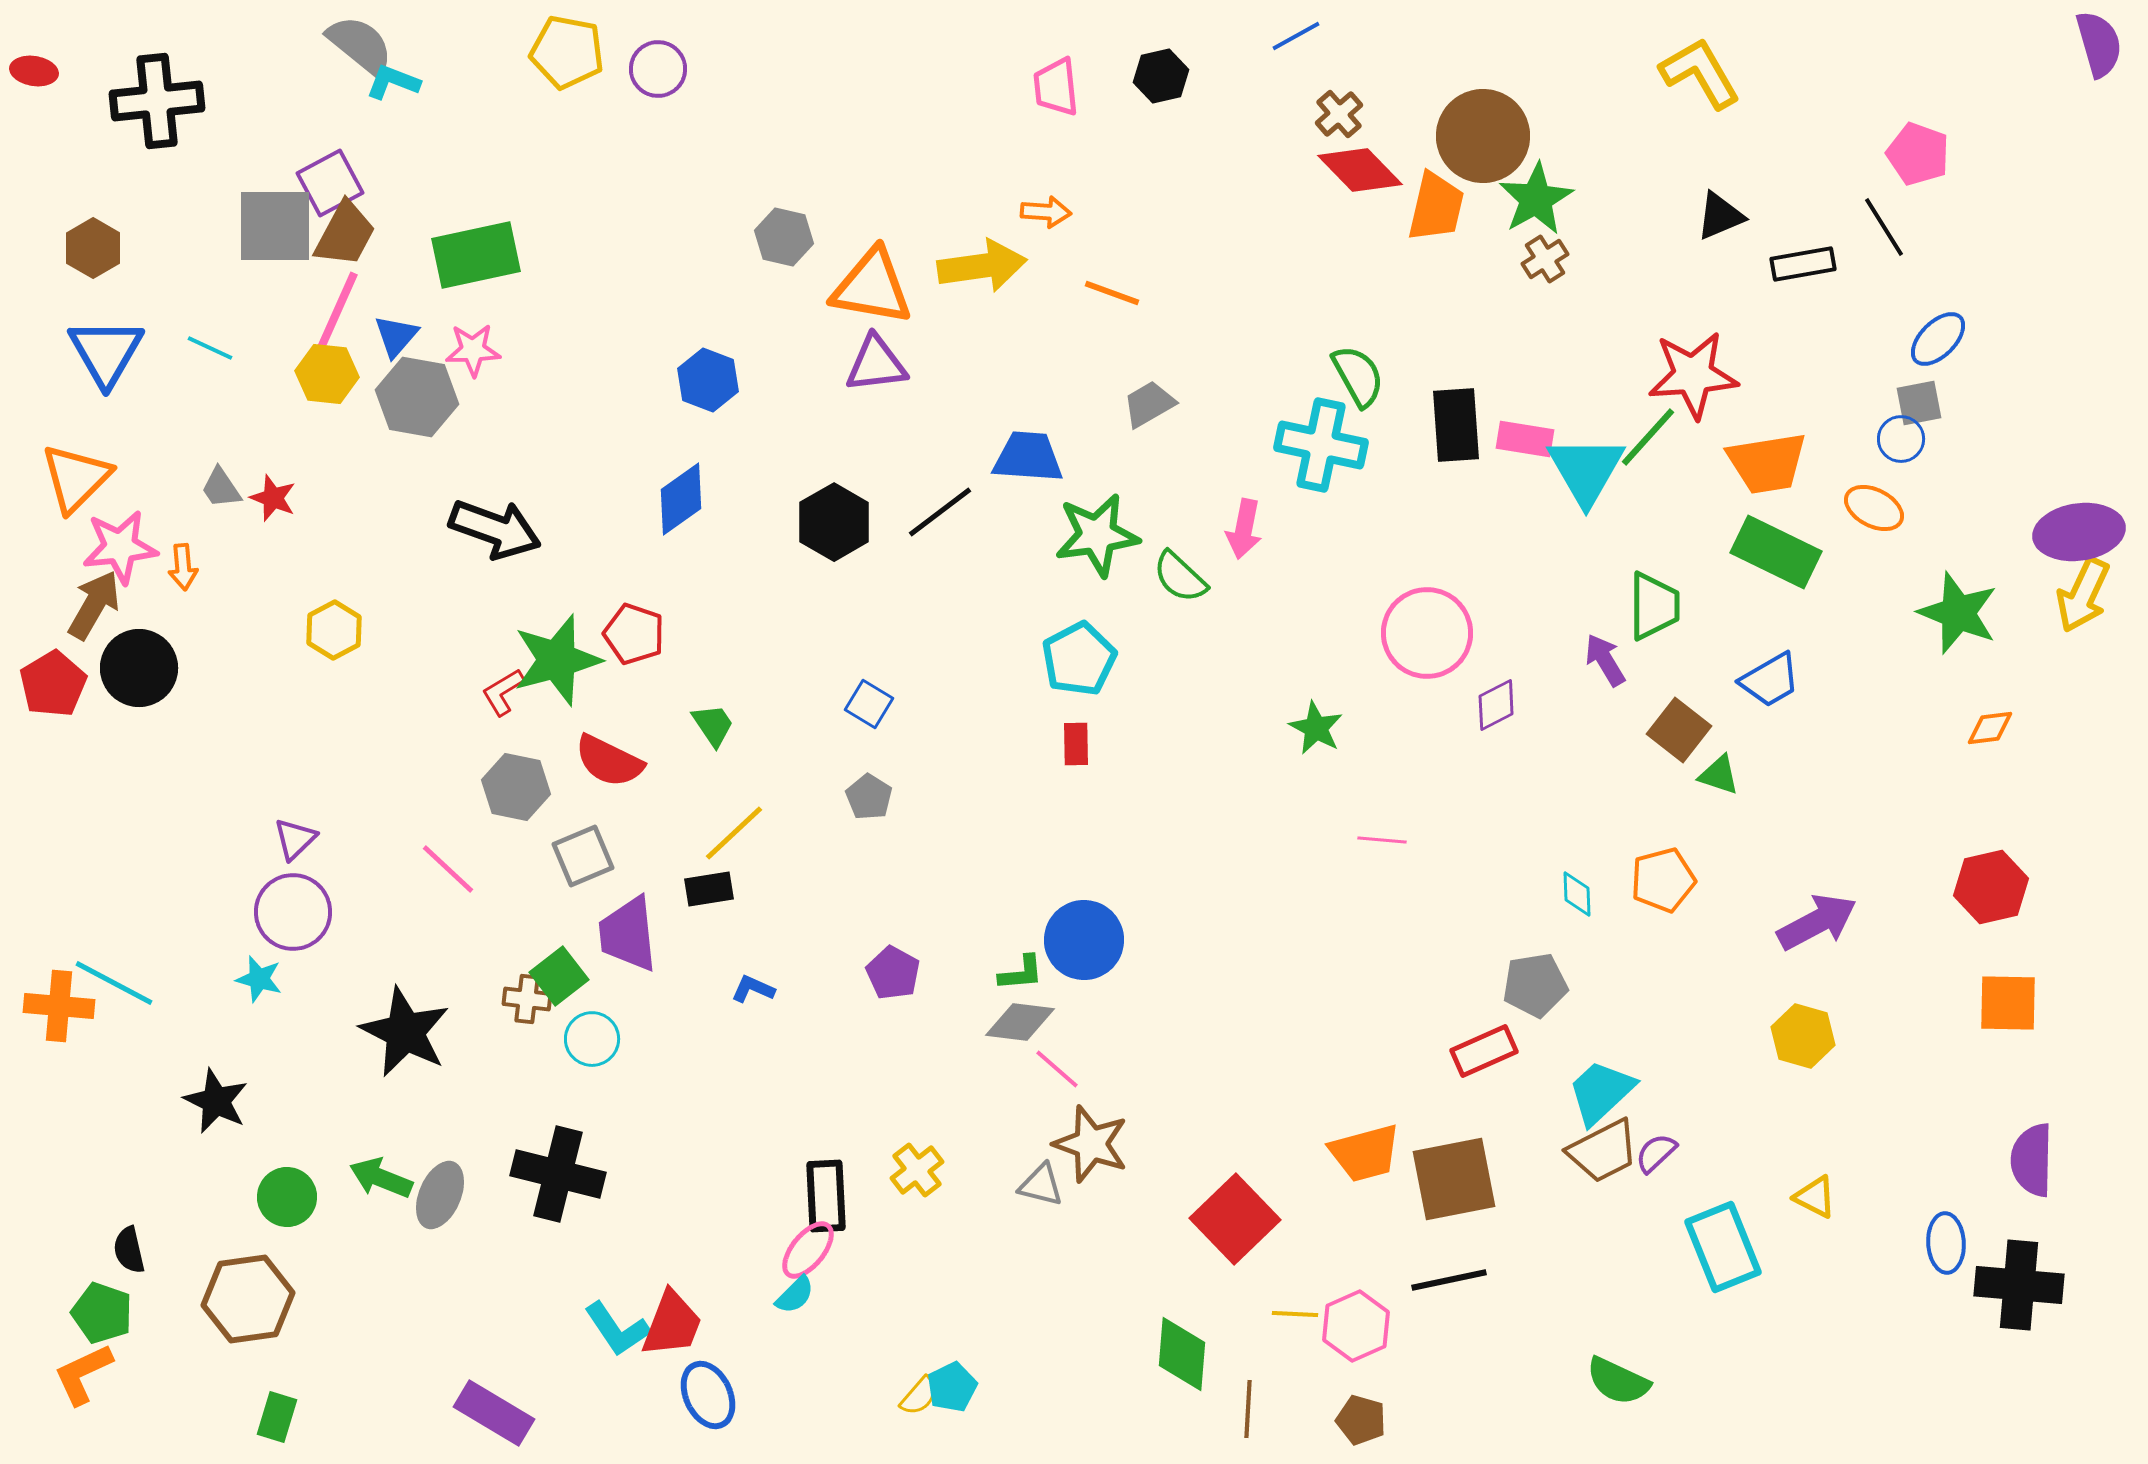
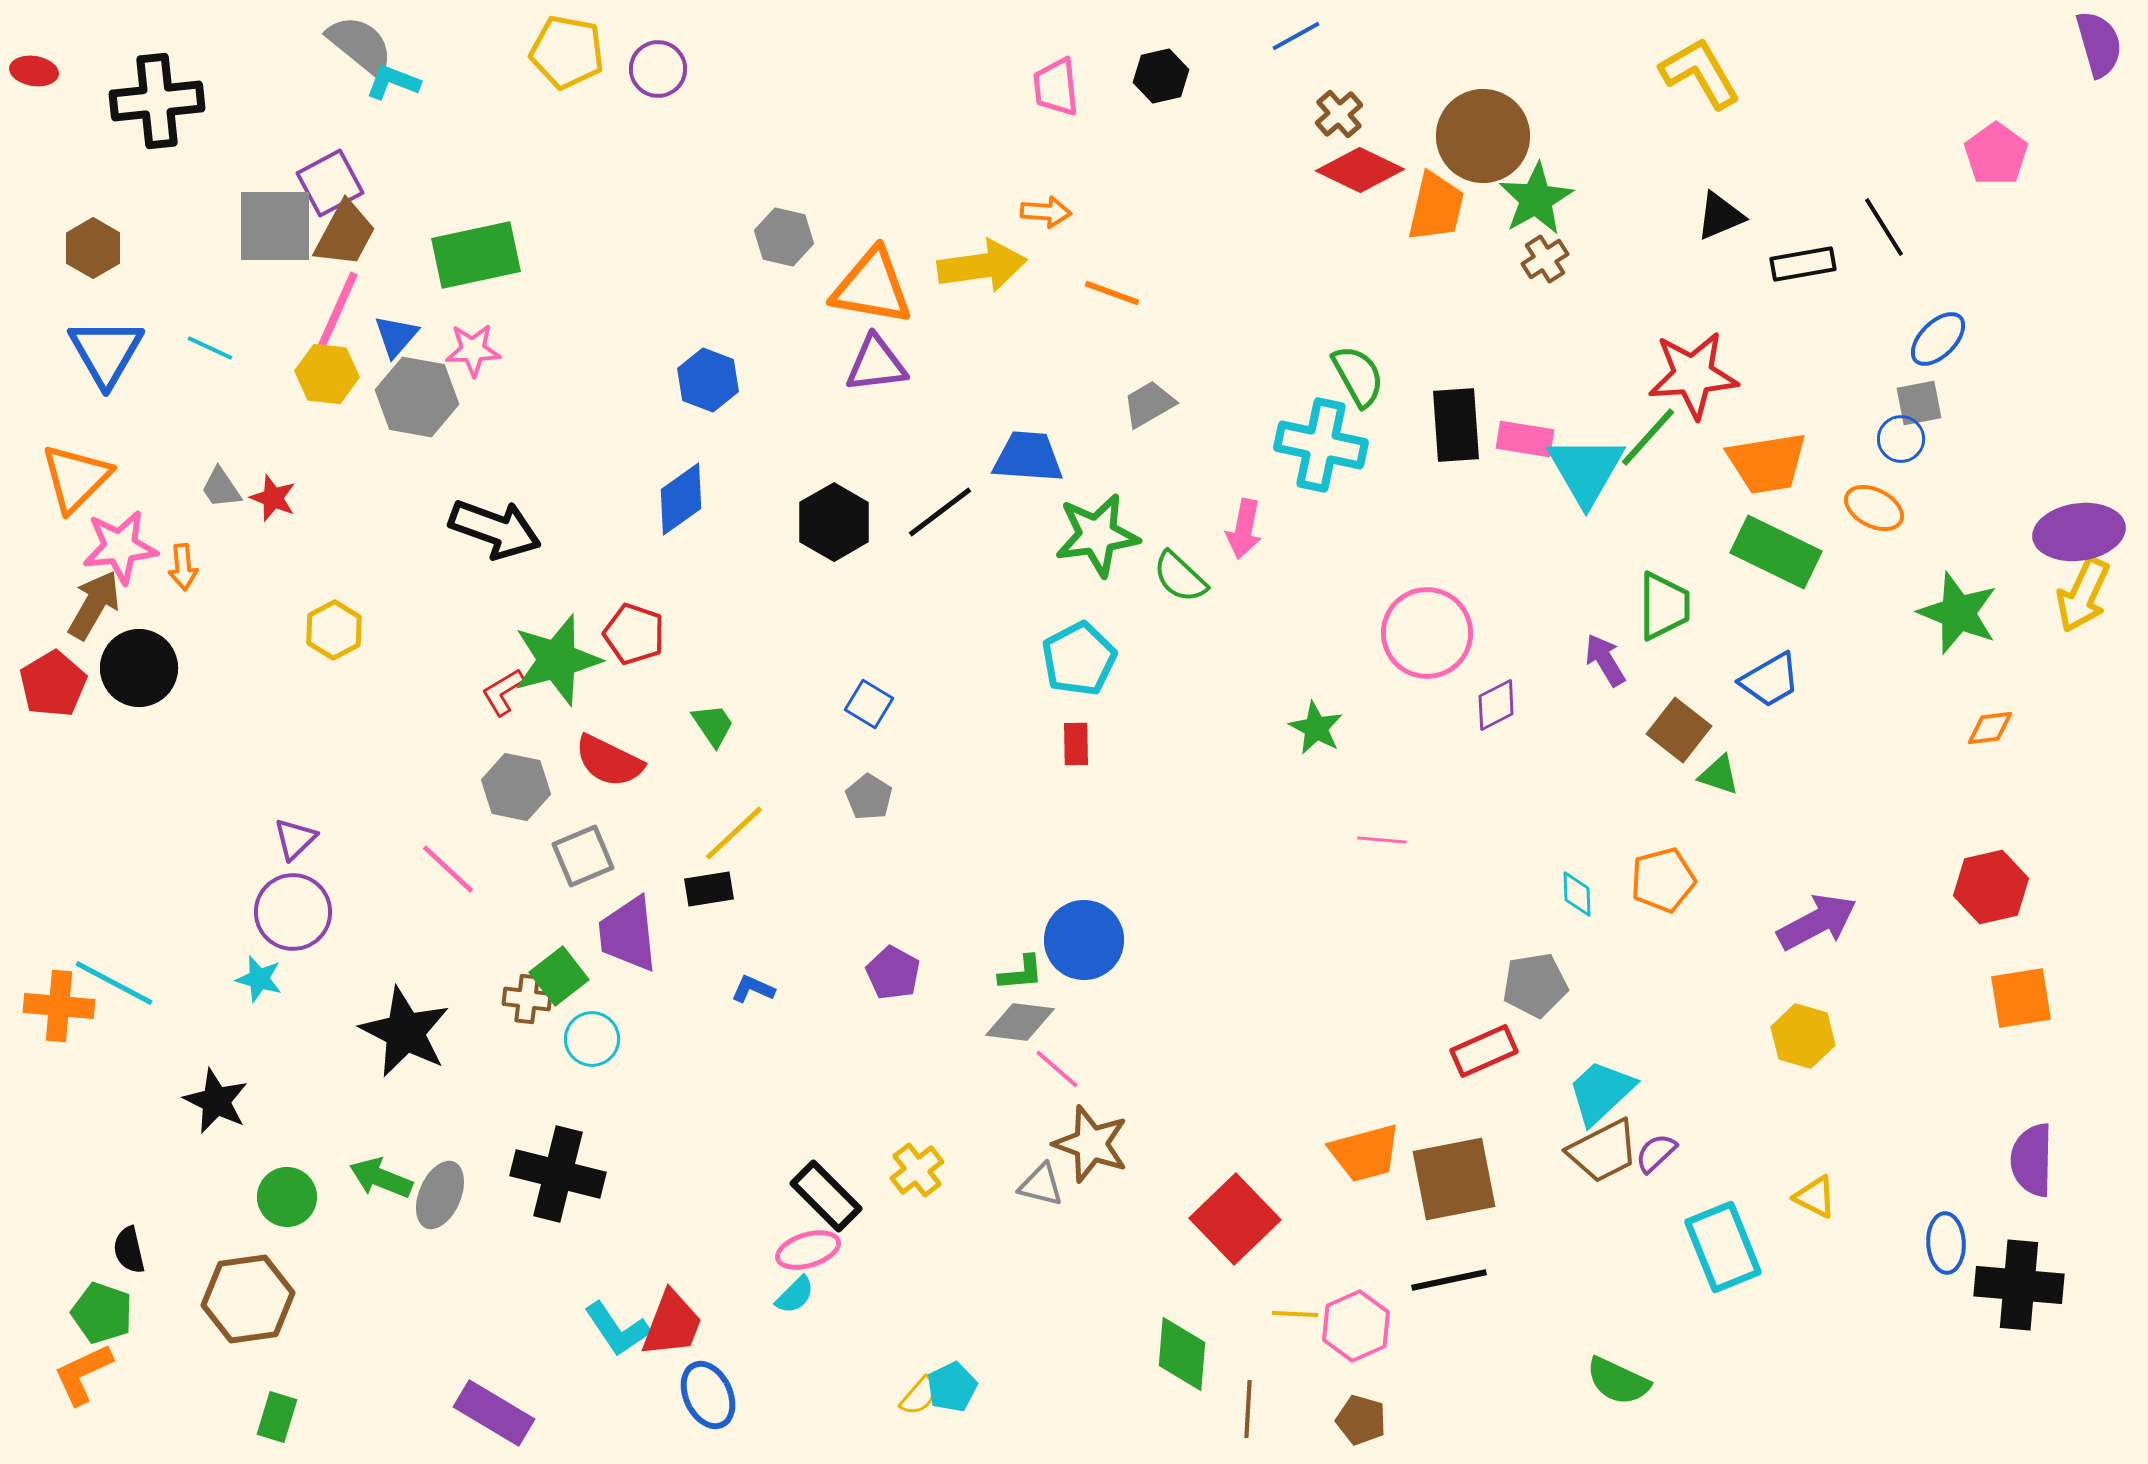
pink pentagon at (1918, 154): moved 78 px right; rotated 16 degrees clockwise
red diamond at (1360, 170): rotated 20 degrees counterclockwise
green trapezoid at (1654, 606): moved 10 px right
orange square at (2008, 1003): moved 13 px right, 5 px up; rotated 10 degrees counterclockwise
black rectangle at (826, 1196): rotated 42 degrees counterclockwise
pink ellipse at (808, 1250): rotated 34 degrees clockwise
